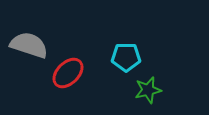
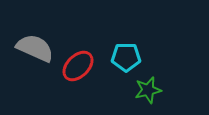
gray semicircle: moved 6 px right, 3 px down; rotated 6 degrees clockwise
red ellipse: moved 10 px right, 7 px up
